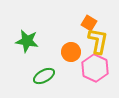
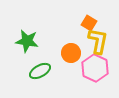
orange circle: moved 1 px down
green ellipse: moved 4 px left, 5 px up
